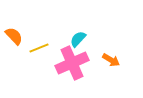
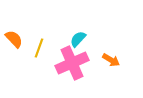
orange semicircle: moved 3 px down
yellow line: rotated 48 degrees counterclockwise
